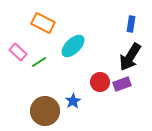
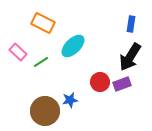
green line: moved 2 px right
blue star: moved 3 px left, 1 px up; rotated 21 degrees clockwise
